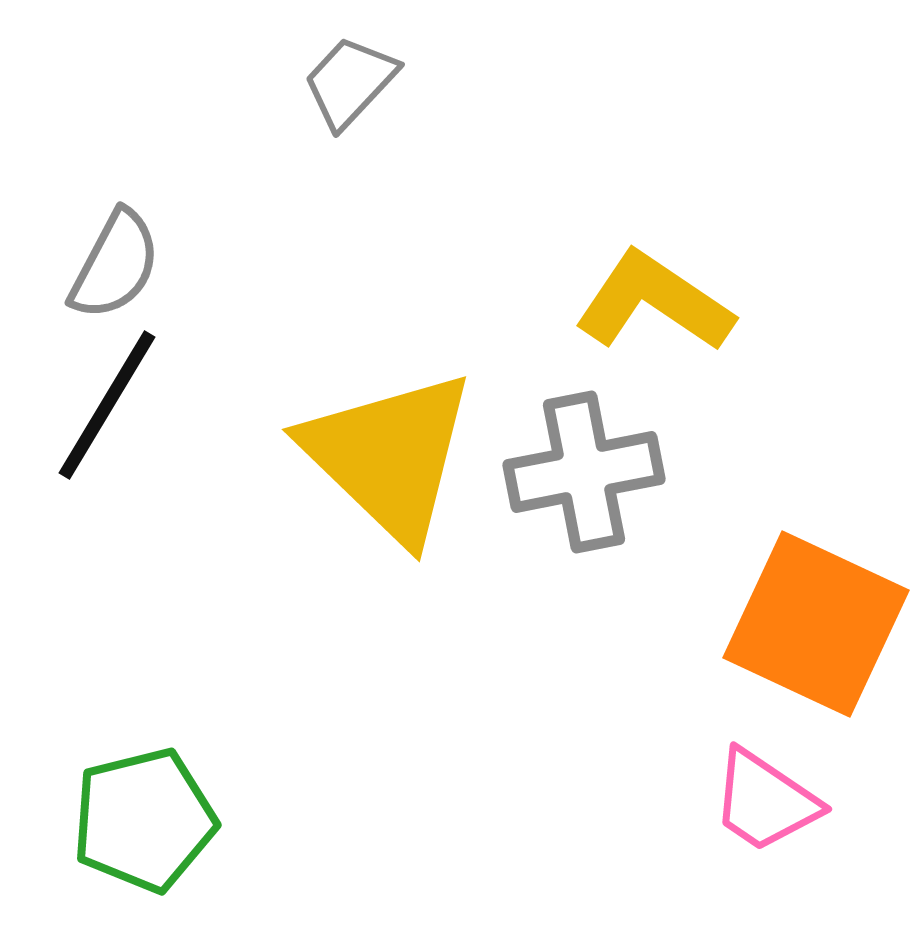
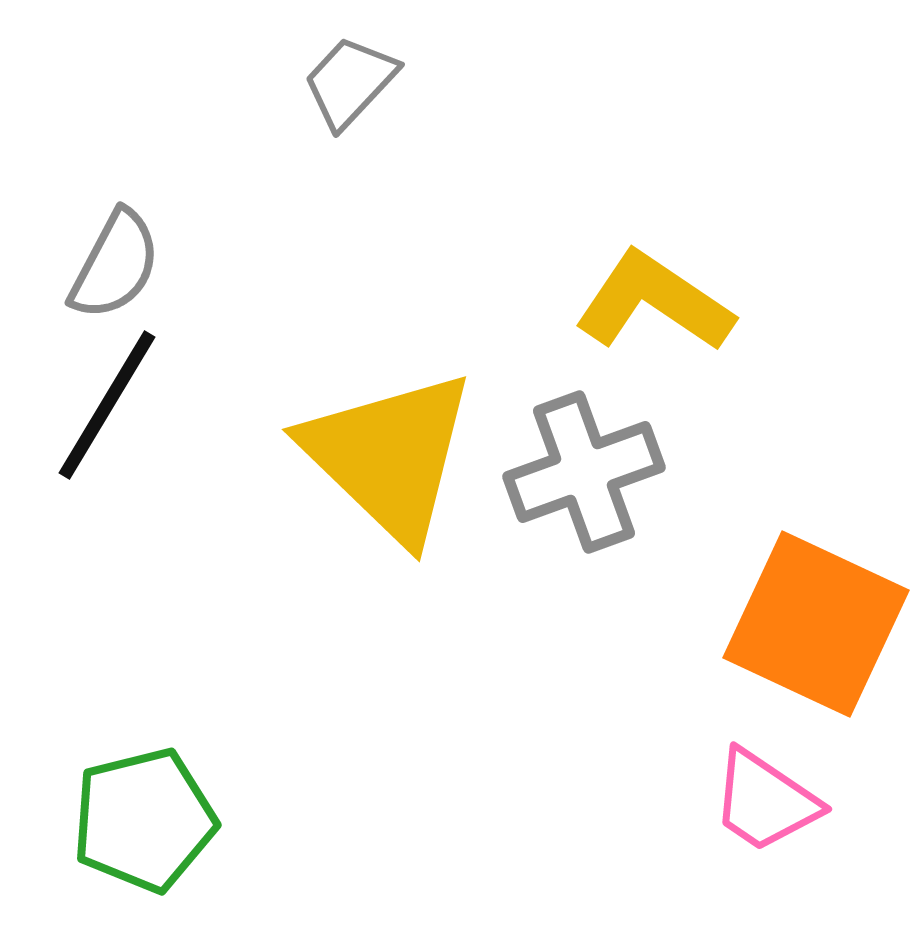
gray cross: rotated 9 degrees counterclockwise
